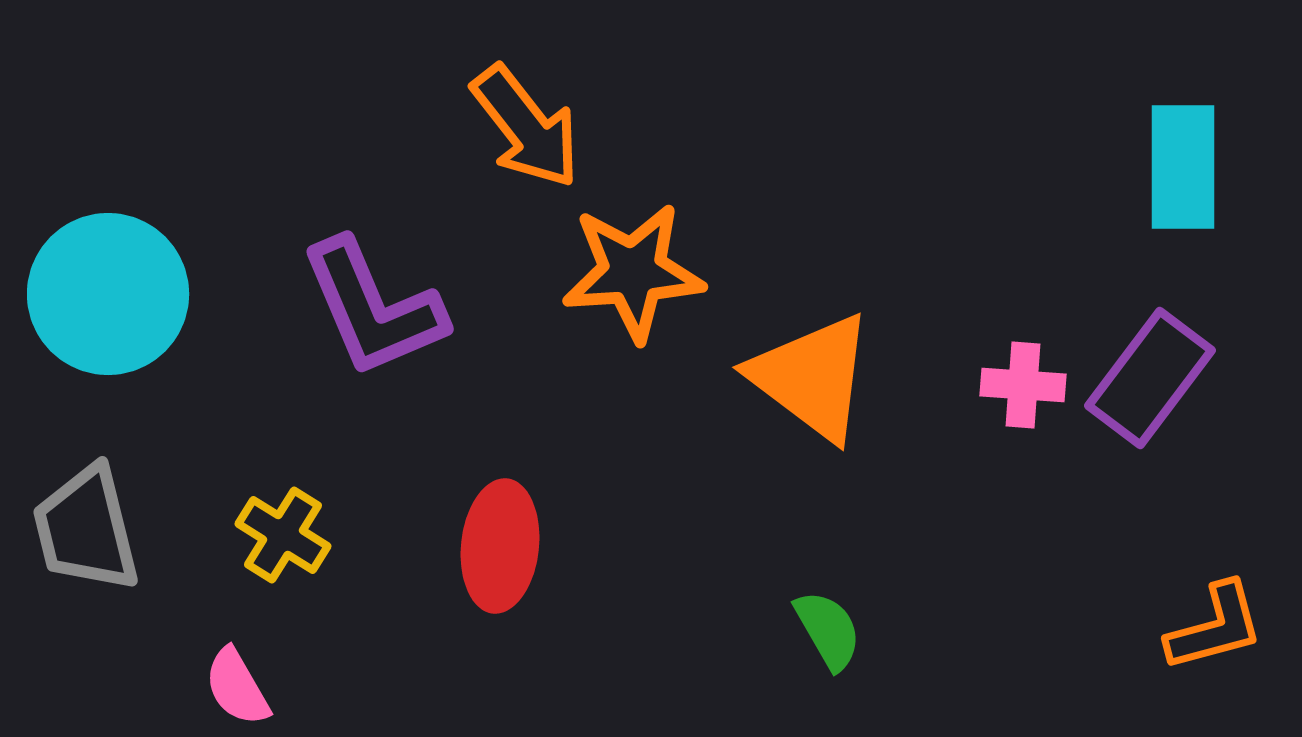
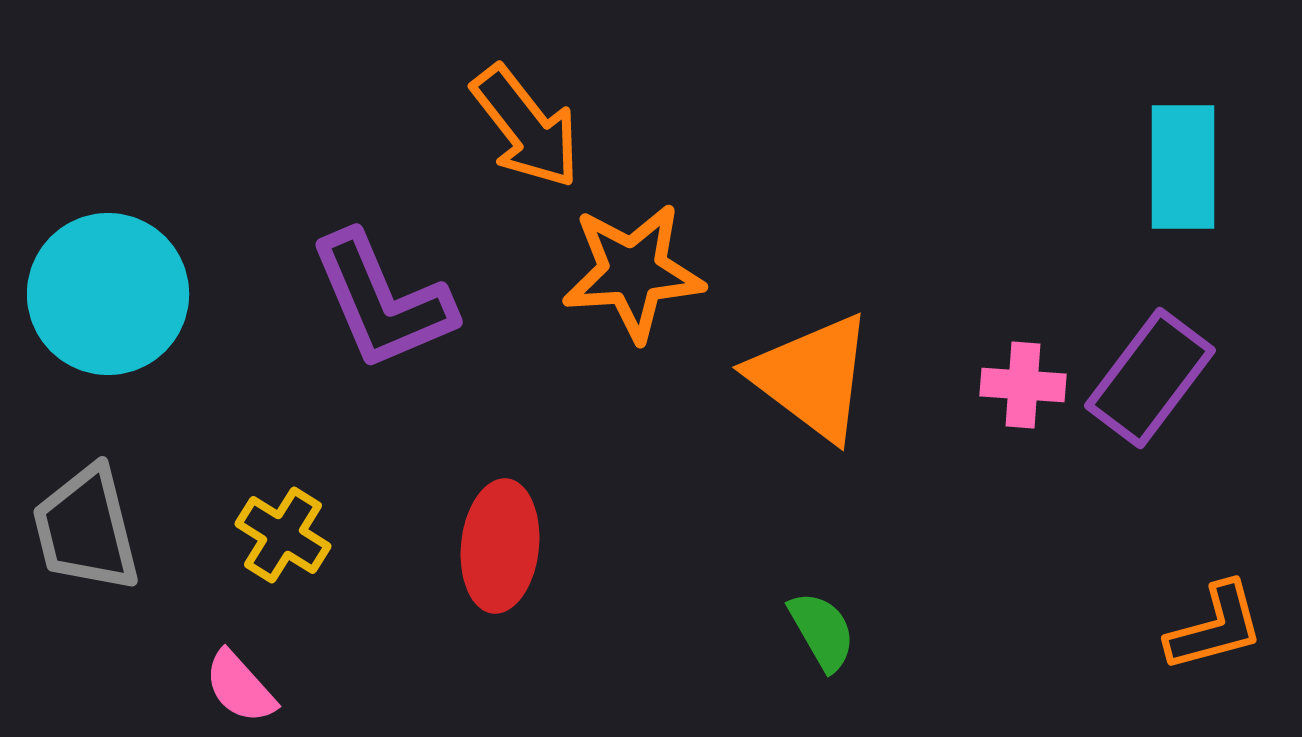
purple L-shape: moved 9 px right, 7 px up
green semicircle: moved 6 px left, 1 px down
pink semicircle: moved 3 px right; rotated 12 degrees counterclockwise
